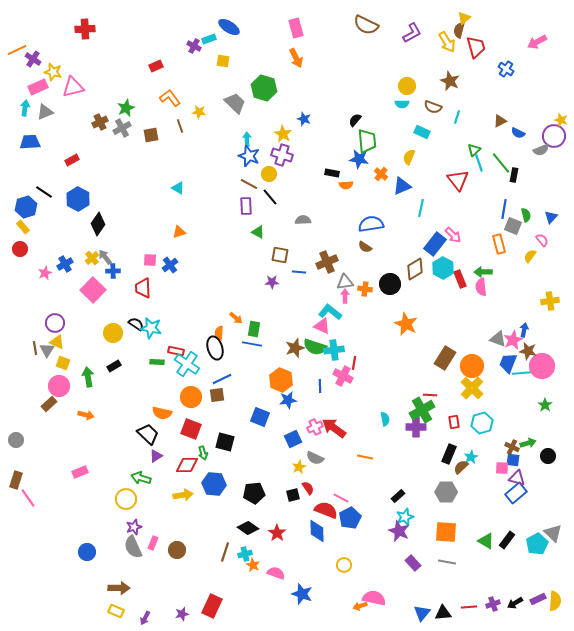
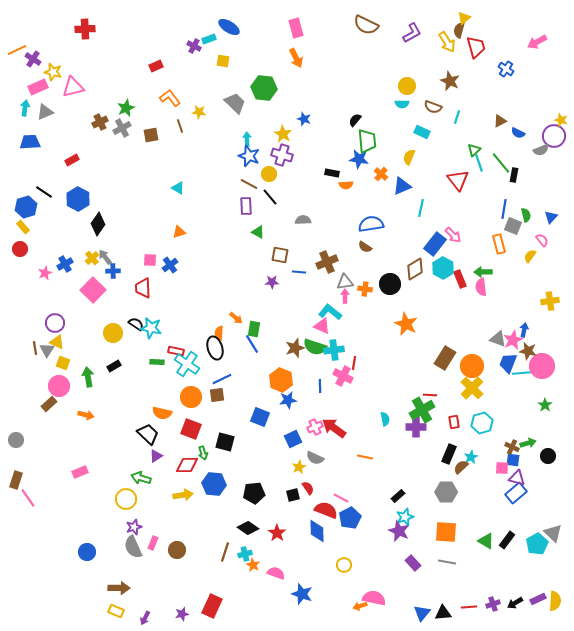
green hexagon at (264, 88): rotated 10 degrees counterclockwise
blue line at (252, 344): rotated 48 degrees clockwise
